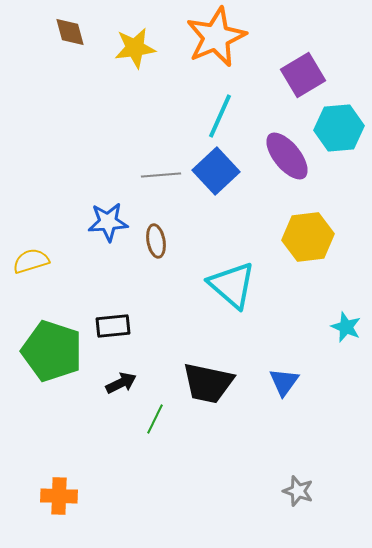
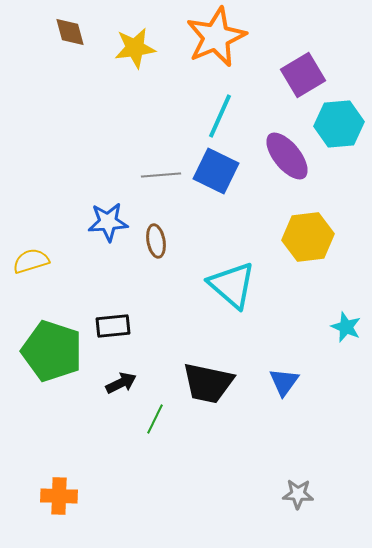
cyan hexagon: moved 4 px up
blue square: rotated 21 degrees counterclockwise
gray star: moved 3 px down; rotated 16 degrees counterclockwise
